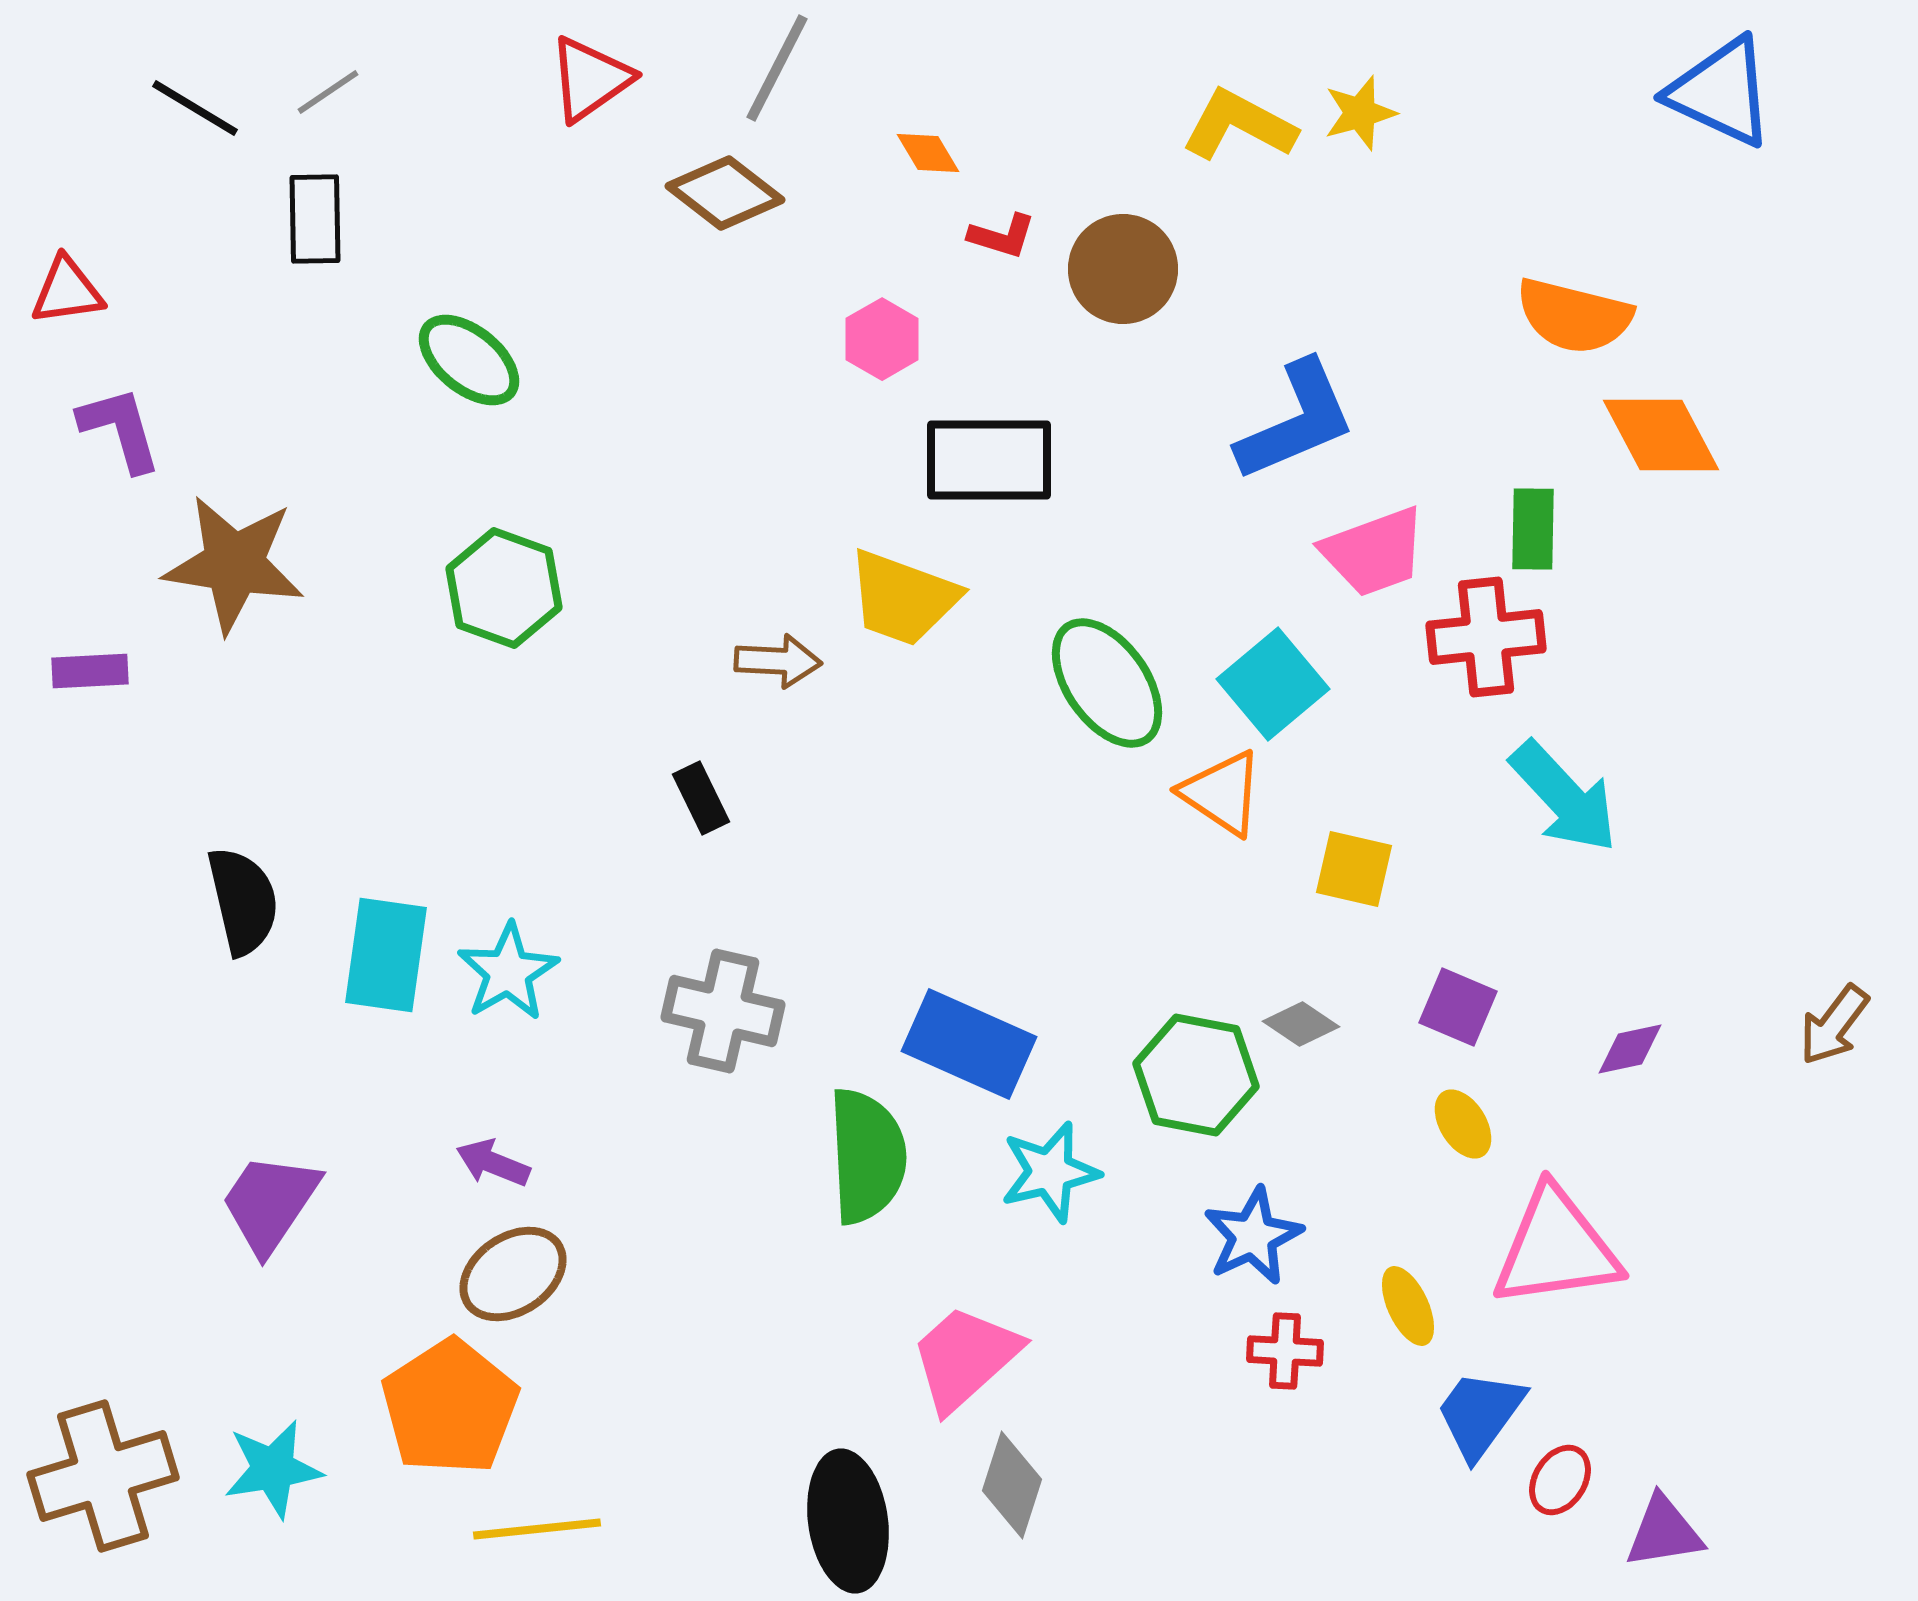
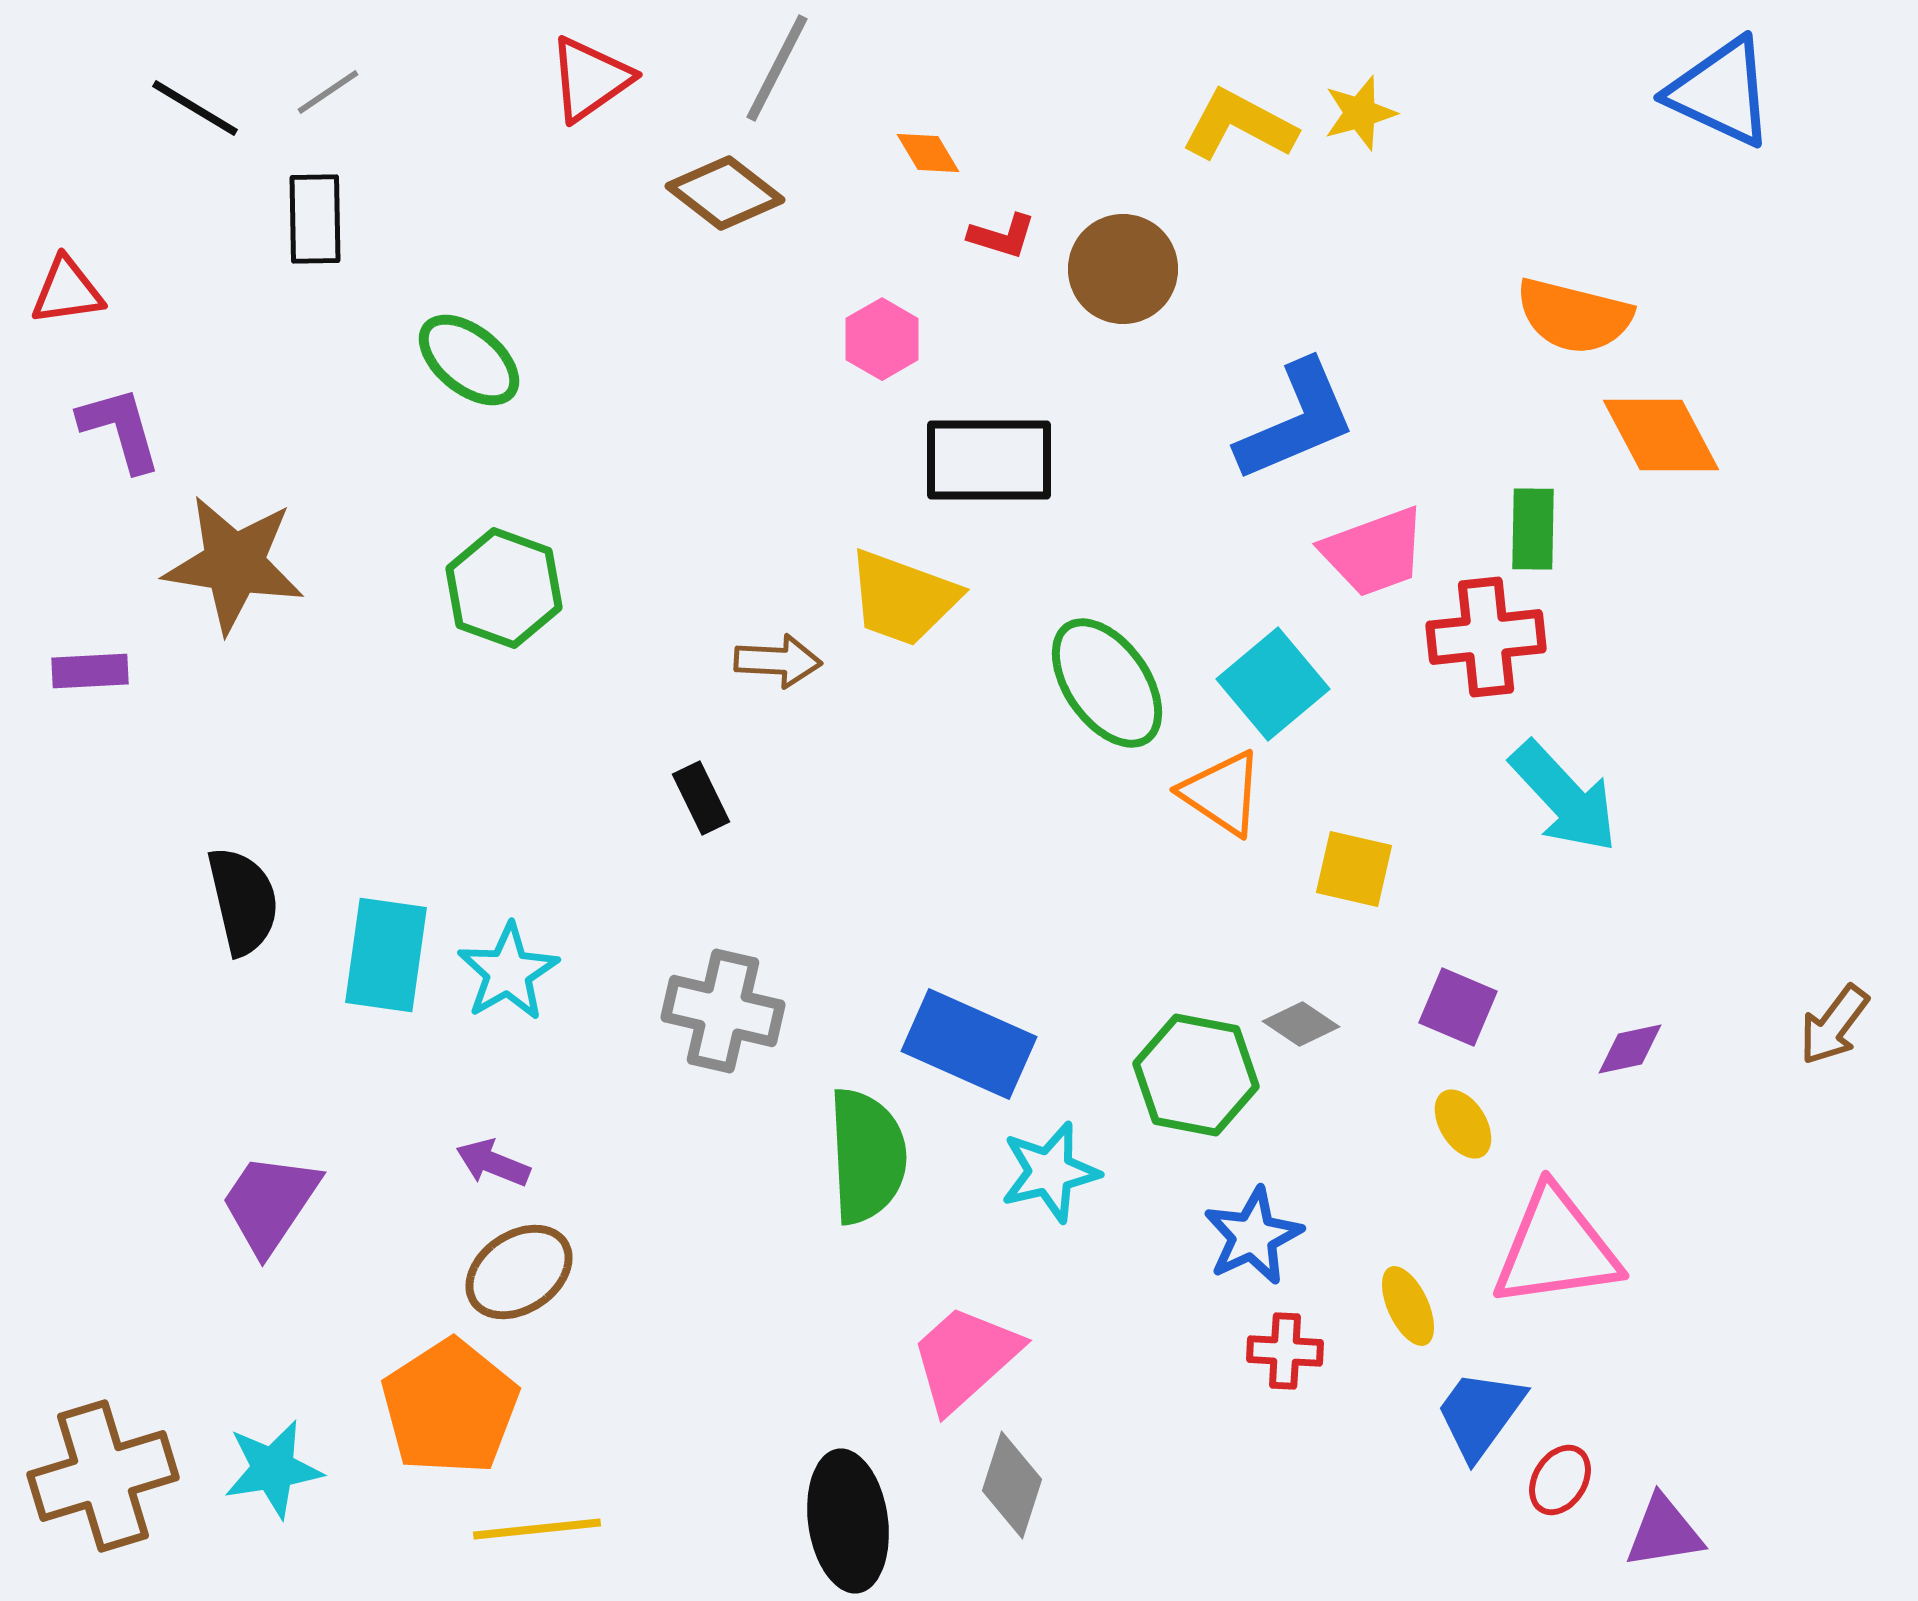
brown ellipse at (513, 1274): moved 6 px right, 2 px up
